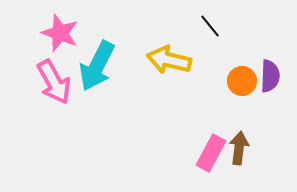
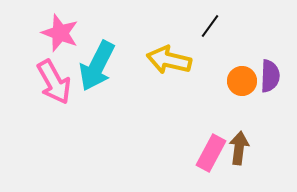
black line: rotated 75 degrees clockwise
